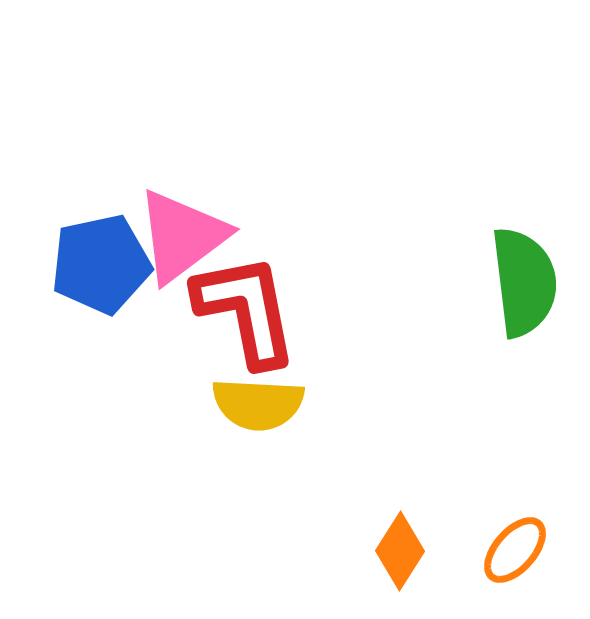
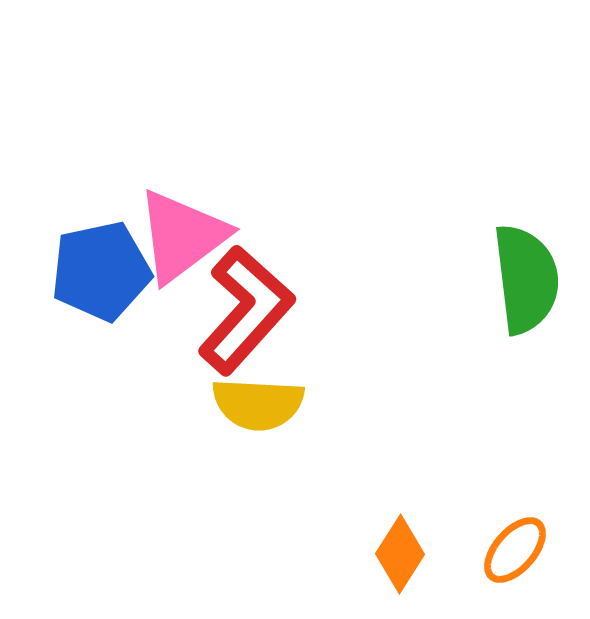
blue pentagon: moved 7 px down
green semicircle: moved 2 px right, 3 px up
red L-shape: rotated 53 degrees clockwise
orange diamond: moved 3 px down
